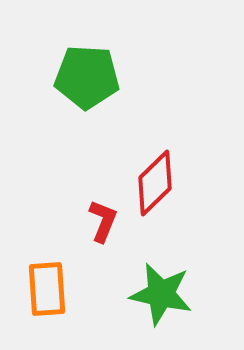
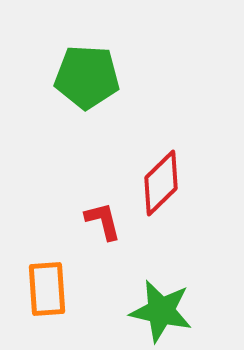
red diamond: moved 6 px right
red L-shape: rotated 36 degrees counterclockwise
green star: moved 17 px down
